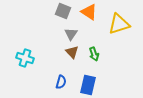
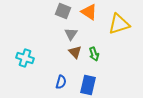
brown triangle: moved 3 px right
